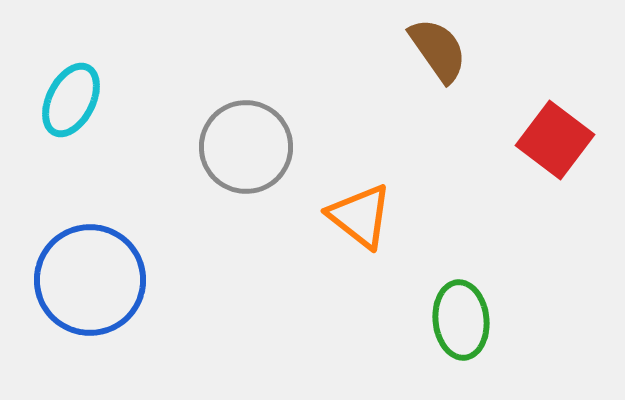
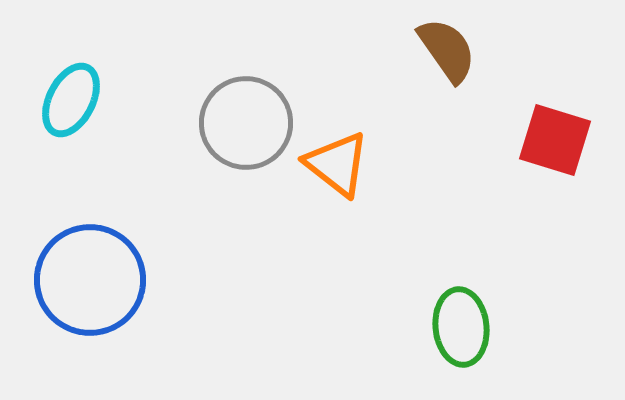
brown semicircle: moved 9 px right
red square: rotated 20 degrees counterclockwise
gray circle: moved 24 px up
orange triangle: moved 23 px left, 52 px up
green ellipse: moved 7 px down
